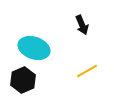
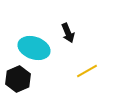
black arrow: moved 14 px left, 8 px down
black hexagon: moved 5 px left, 1 px up
